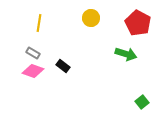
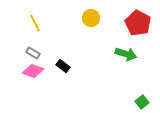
yellow line: moved 4 px left; rotated 36 degrees counterclockwise
